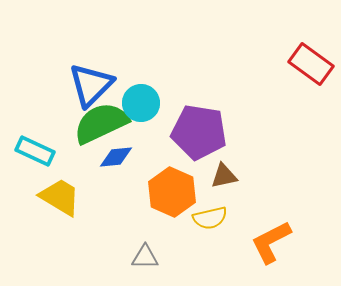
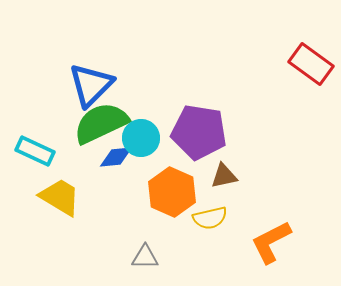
cyan circle: moved 35 px down
